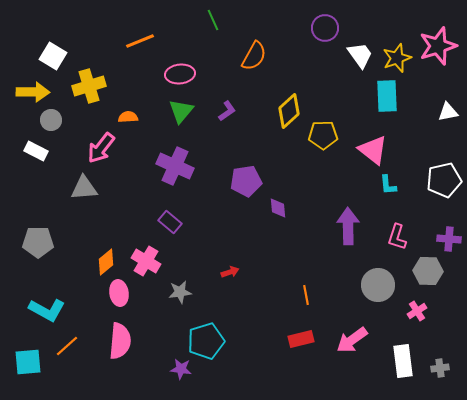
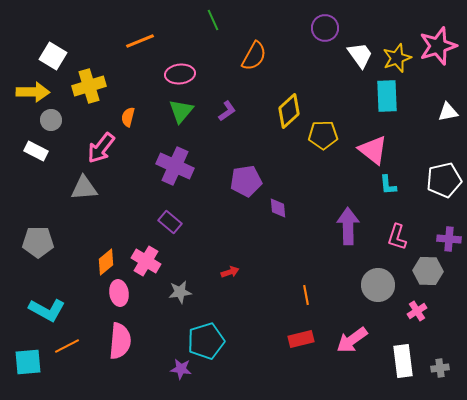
orange semicircle at (128, 117): rotated 72 degrees counterclockwise
orange line at (67, 346): rotated 15 degrees clockwise
